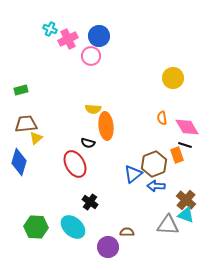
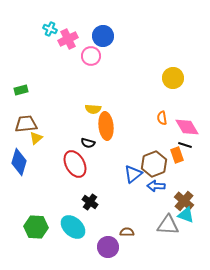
blue circle: moved 4 px right
brown cross: moved 2 px left, 1 px down
